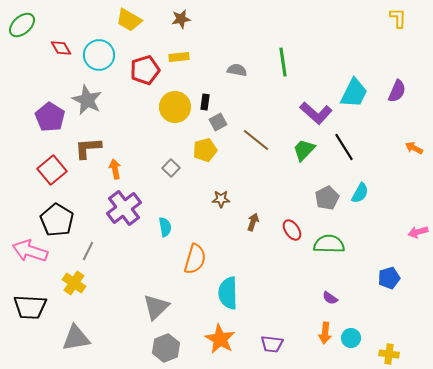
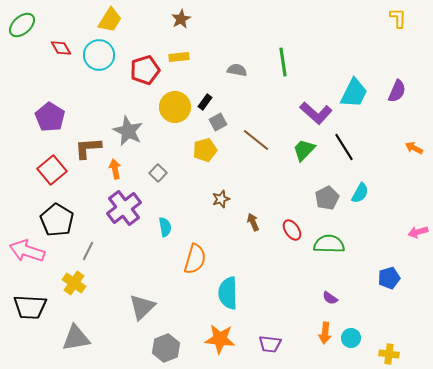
brown star at (181, 19): rotated 18 degrees counterclockwise
yellow trapezoid at (129, 20): moved 19 px left; rotated 88 degrees counterclockwise
gray star at (87, 100): moved 41 px right, 31 px down
black rectangle at (205, 102): rotated 28 degrees clockwise
gray square at (171, 168): moved 13 px left, 5 px down
brown star at (221, 199): rotated 18 degrees counterclockwise
brown arrow at (253, 222): rotated 42 degrees counterclockwise
pink arrow at (30, 251): moved 3 px left
gray triangle at (156, 307): moved 14 px left
orange star at (220, 339): rotated 24 degrees counterclockwise
purple trapezoid at (272, 344): moved 2 px left
